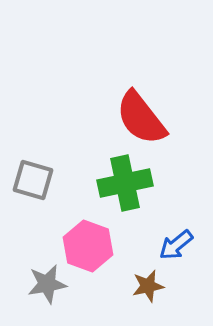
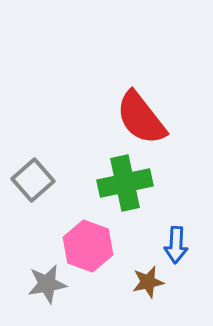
gray square: rotated 33 degrees clockwise
blue arrow: rotated 48 degrees counterclockwise
brown star: moved 4 px up
